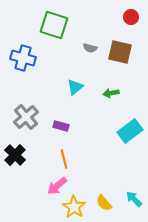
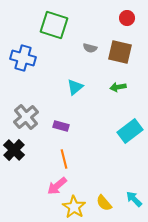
red circle: moved 4 px left, 1 px down
green arrow: moved 7 px right, 6 px up
black cross: moved 1 px left, 5 px up
